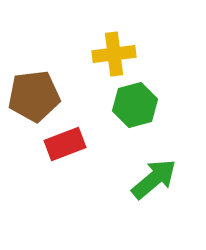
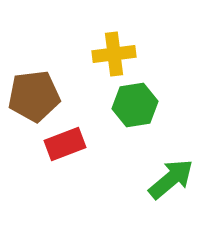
green hexagon: rotated 6 degrees clockwise
green arrow: moved 17 px right
